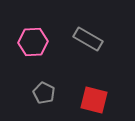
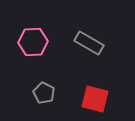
gray rectangle: moved 1 px right, 4 px down
red square: moved 1 px right, 1 px up
